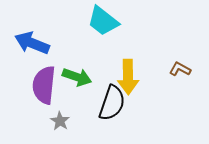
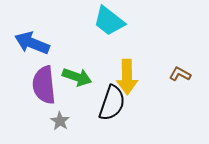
cyan trapezoid: moved 6 px right
brown L-shape: moved 5 px down
yellow arrow: moved 1 px left
purple semicircle: rotated 12 degrees counterclockwise
